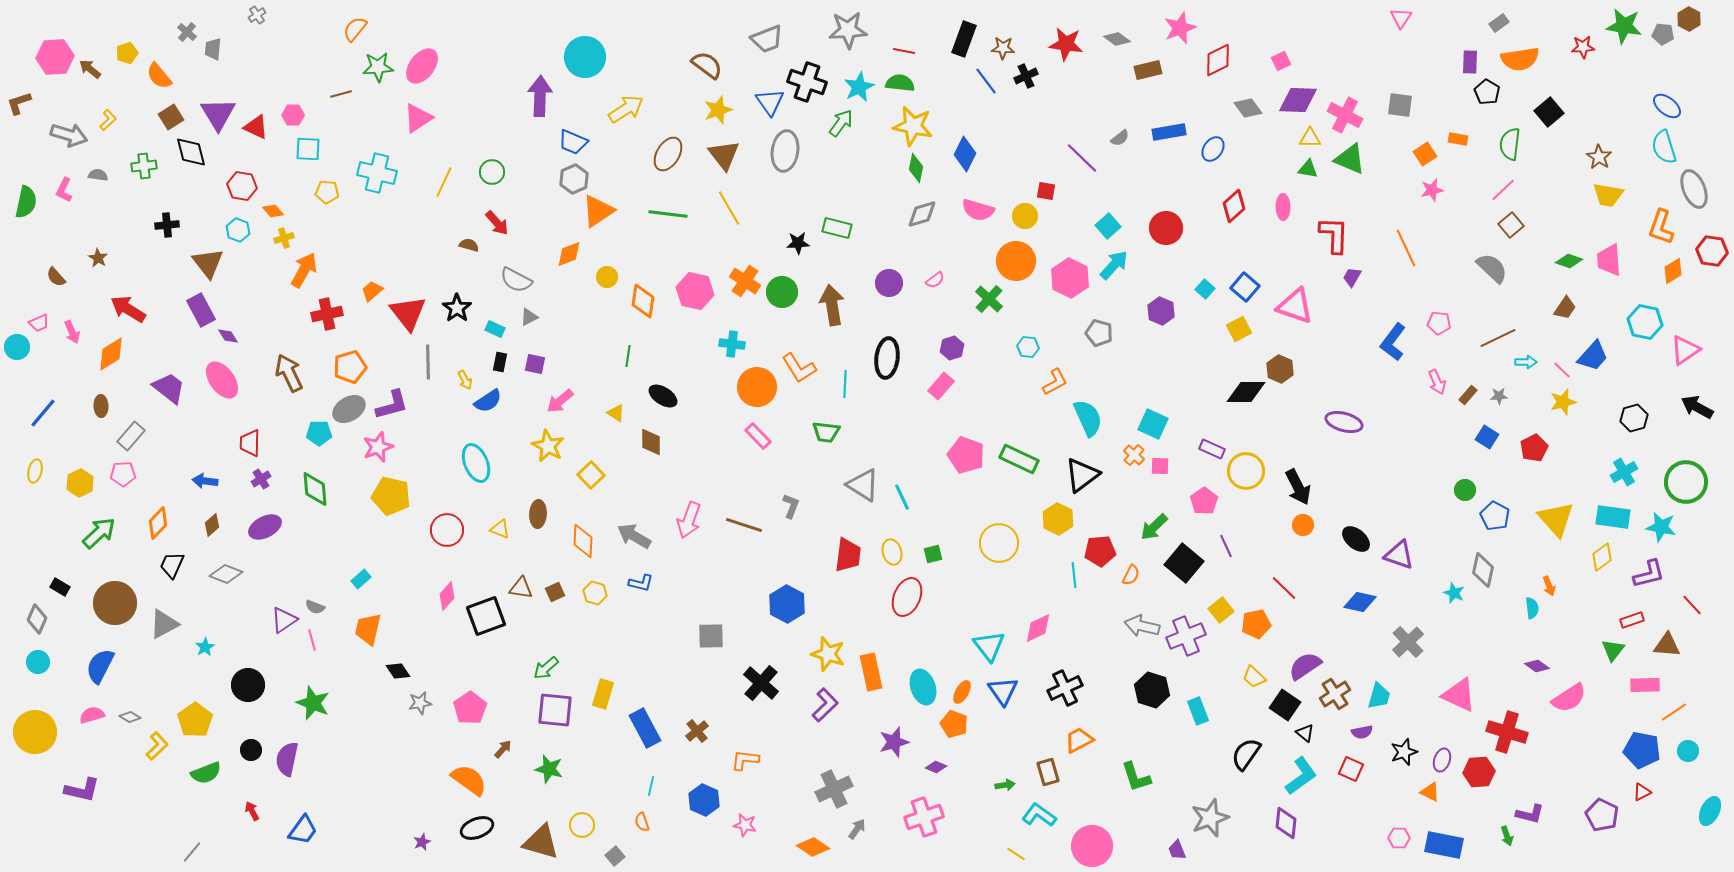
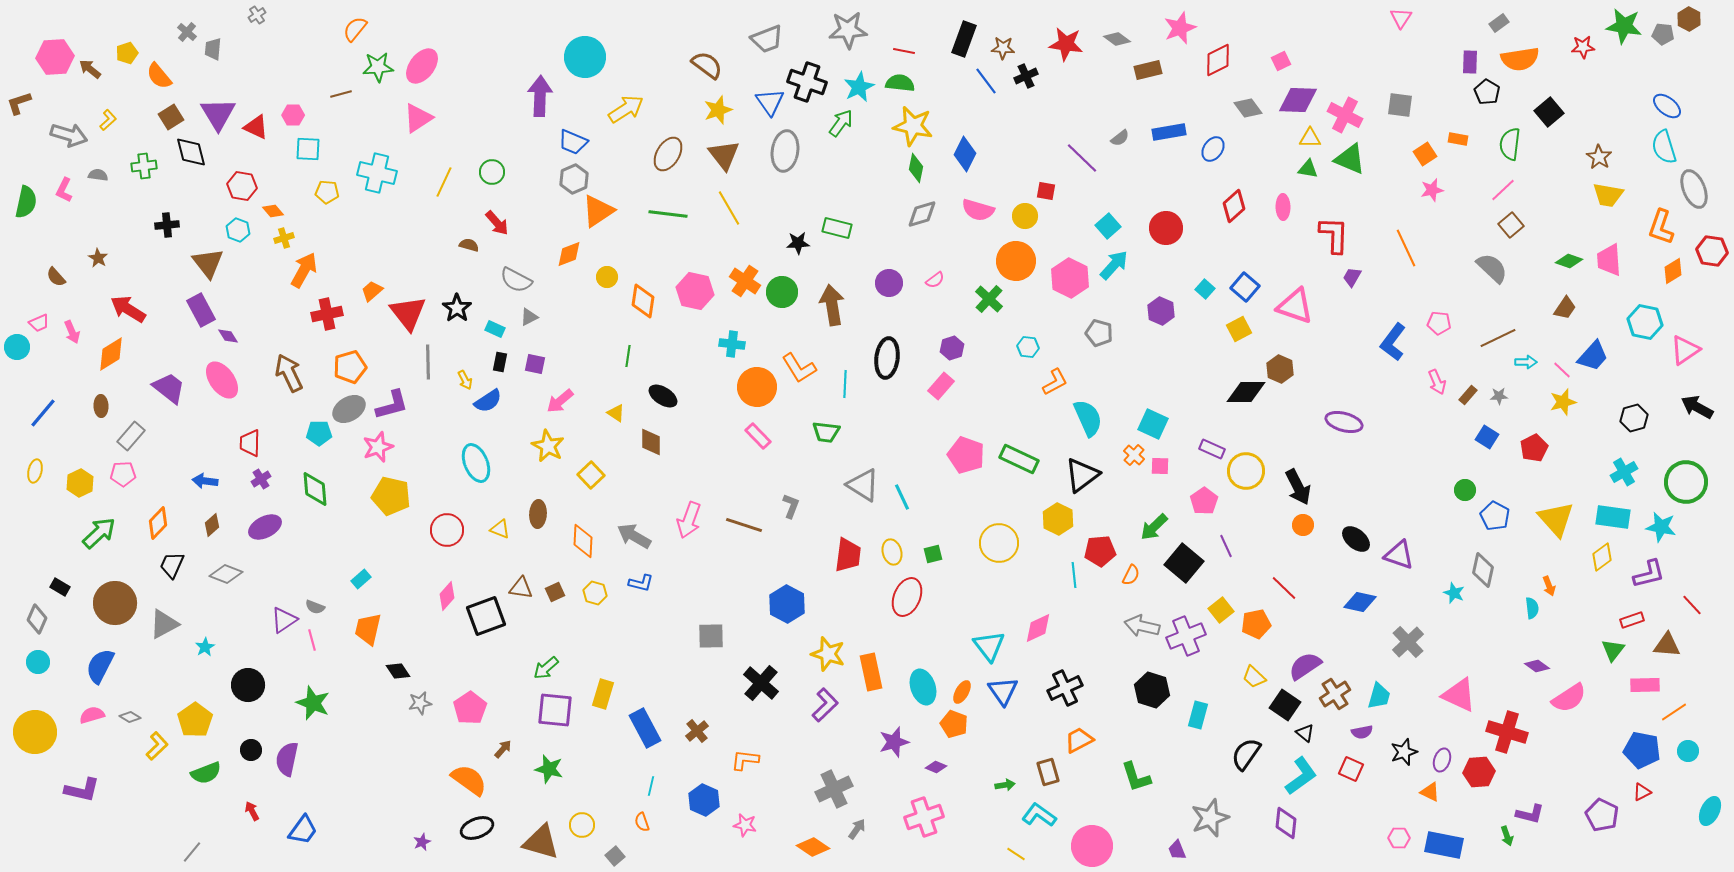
cyan rectangle at (1198, 711): moved 4 px down; rotated 36 degrees clockwise
